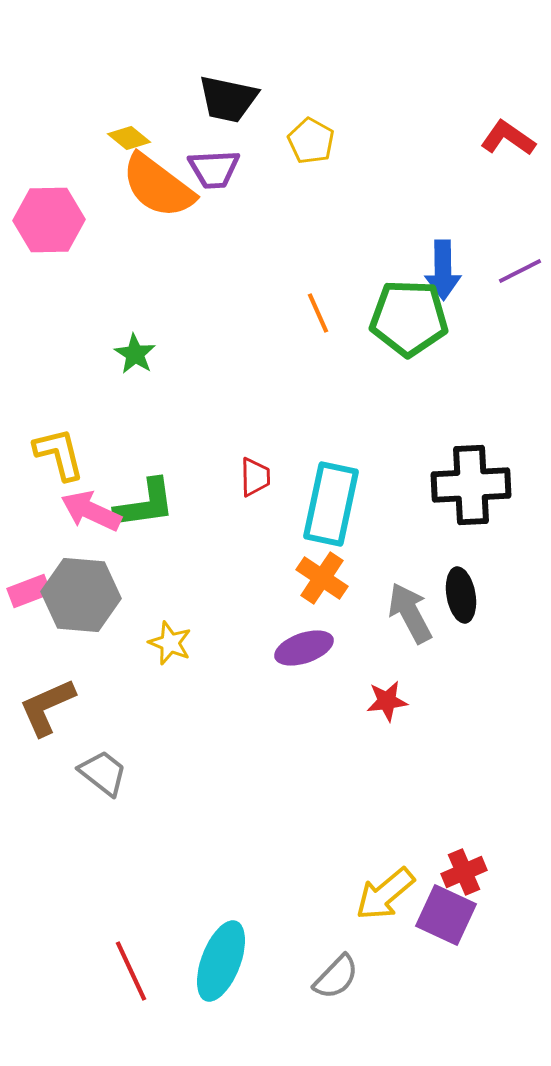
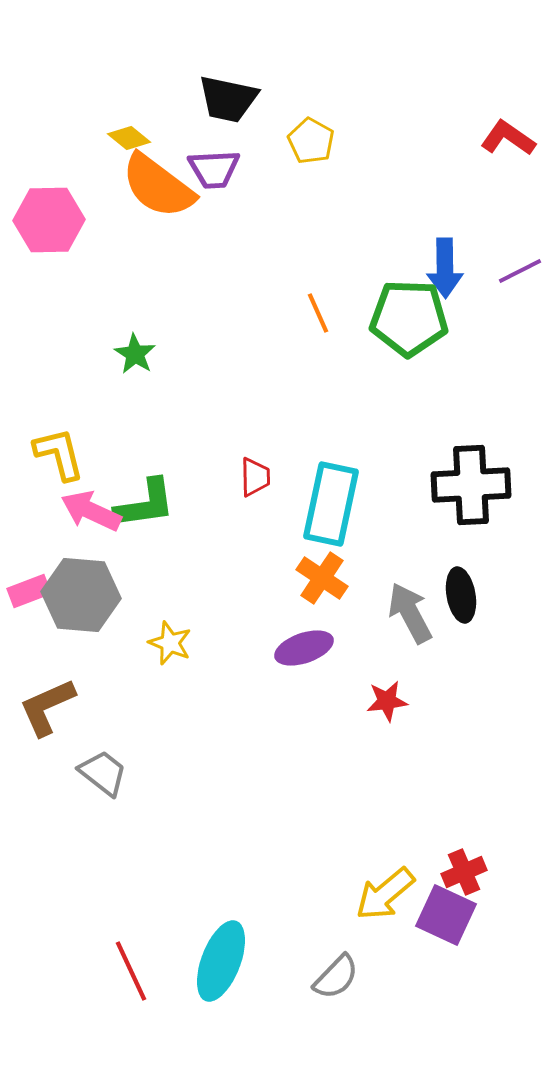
blue arrow: moved 2 px right, 2 px up
